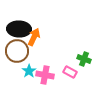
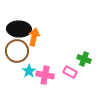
orange arrow: rotated 12 degrees counterclockwise
